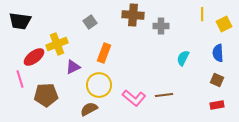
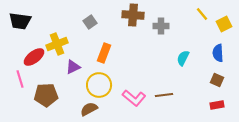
yellow line: rotated 40 degrees counterclockwise
